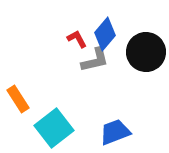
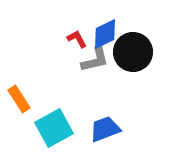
blue diamond: rotated 24 degrees clockwise
black circle: moved 13 px left
orange rectangle: moved 1 px right
cyan square: rotated 9 degrees clockwise
blue trapezoid: moved 10 px left, 3 px up
